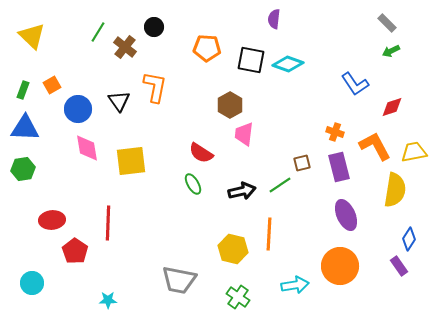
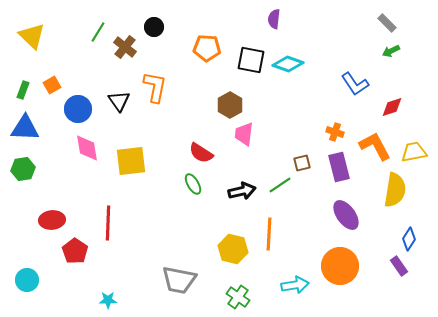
purple ellipse at (346, 215): rotated 12 degrees counterclockwise
cyan circle at (32, 283): moved 5 px left, 3 px up
